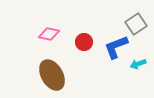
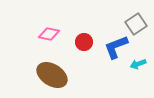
brown ellipse: rotated 28 degrees counterclockwise
